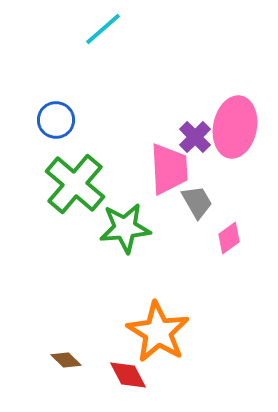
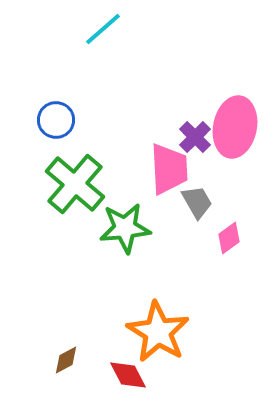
brown diamond: rotated 72 degrees counterclockwise
